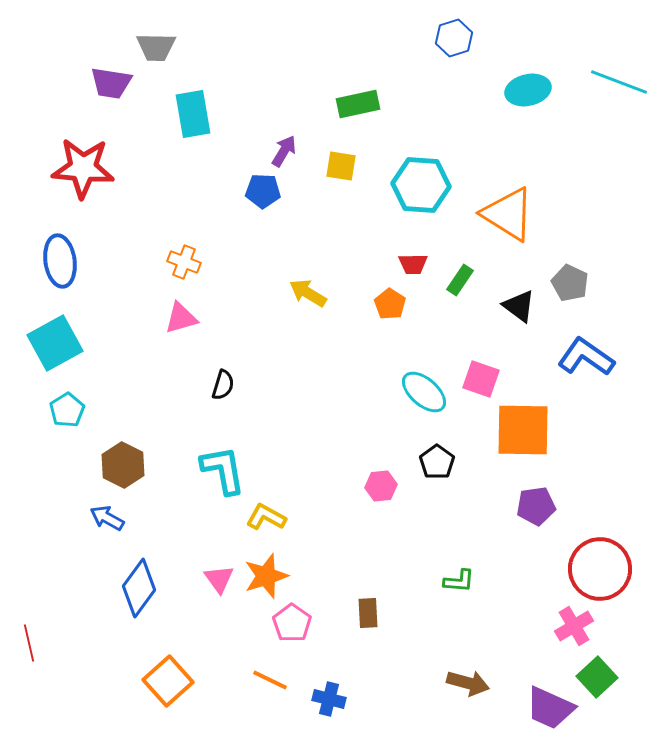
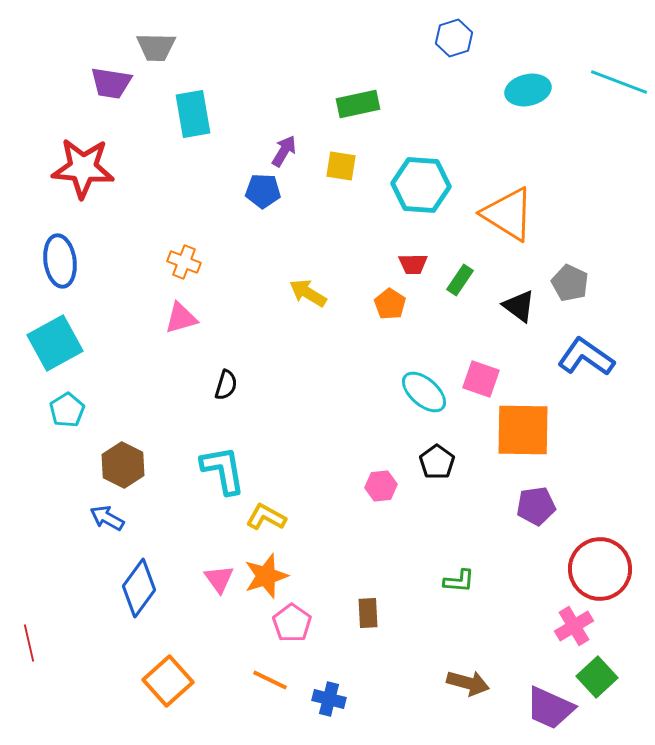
black semicircle at (223, 385): moved 3 px right
